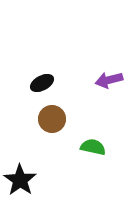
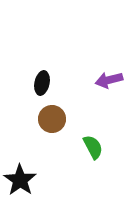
black ellipse: rotated 50 degrees counterclockwise
green semicircle: rotated 50 degrees clockwise
